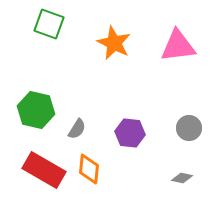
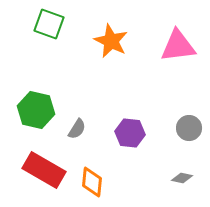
orange star: moved 3 px left, 2 px up
orange diamond: moved 3 px right, 13 px down
